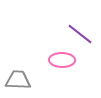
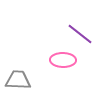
pink ellipse: moved 1 px right
